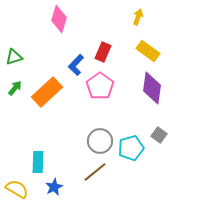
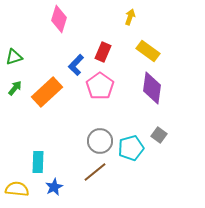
yellow arrow: moved 8 px left
yellow semicircle: rotated 25 degrees counterclockwise
